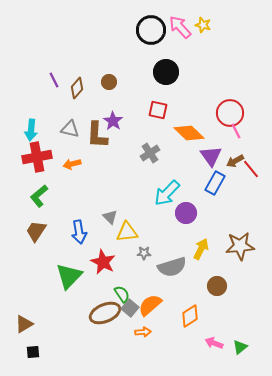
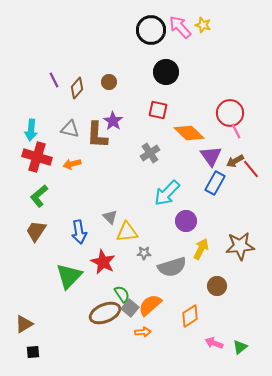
red cross at (37, 157): rotated 28 degrees clockwise
purple circle at (186, 213): moved 8 px down
